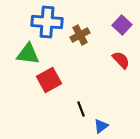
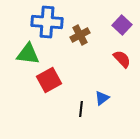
red semicircle: moved 1 px right, 1 px up
black line: rotated 28 degrees clockwise
blue triangle: moved 1 px right, 28 px up
